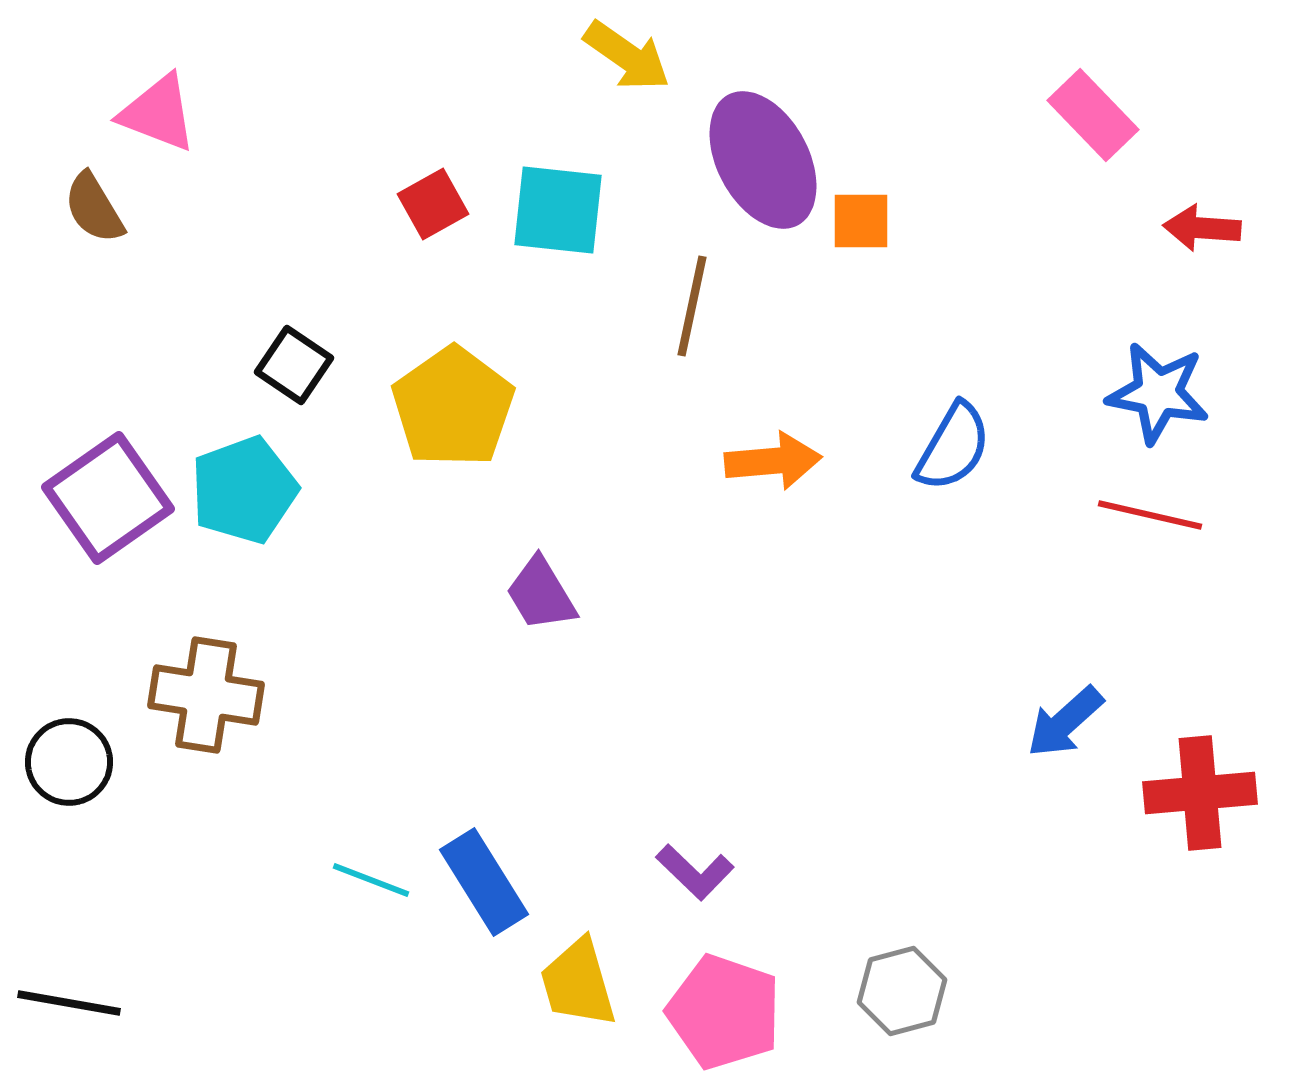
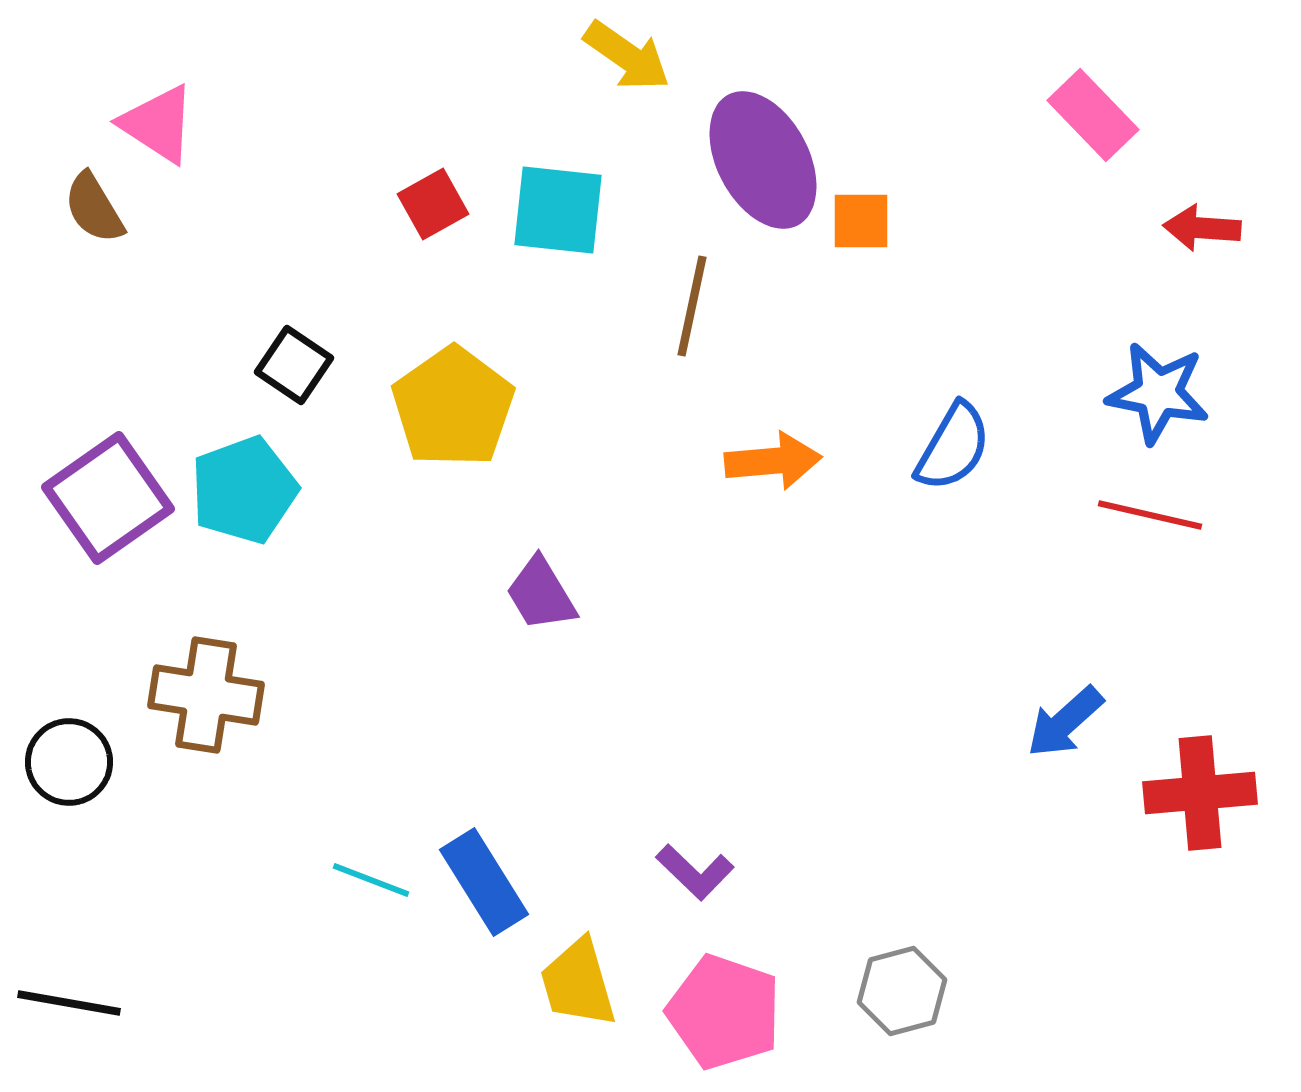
pink triangle: moved 11 px down; rotated 12 degrees clockwise
